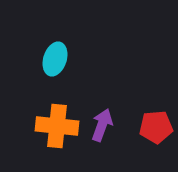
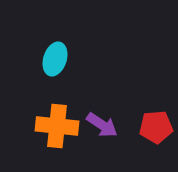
purple arrow: rotated 104 degrees clockwise
